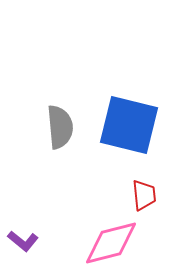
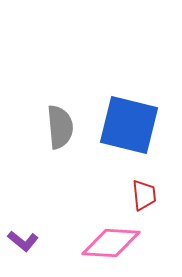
pink diamond: rotated 18 degrees clockwise
